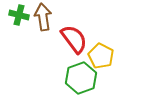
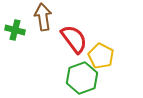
green cross: moved 4 px left, 15 px down
green hexagon: moved 1 px right
